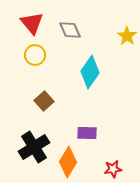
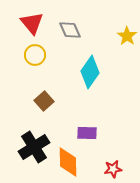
orange diamond: rotated 32 degrees counterclockwise
